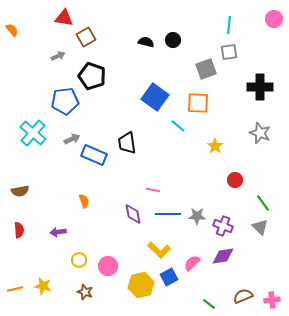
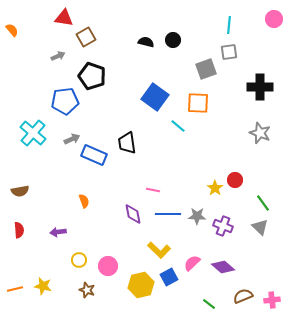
yellow star at (215, 146): moved 42 px down
purple diamond at (223, 256): moved 11 px down; rotated 50 degrees clockwise
brown star at (85, 292): moved 2 px right, 2 px up
